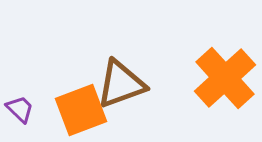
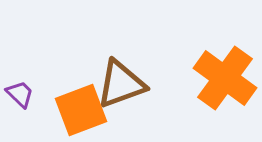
orange cross: rotated 12 degrees counterclockwise
purple trapezoid: moved 15 px up
